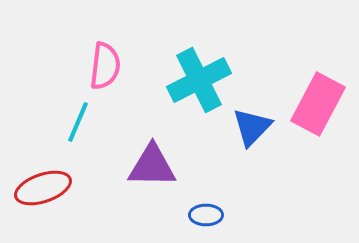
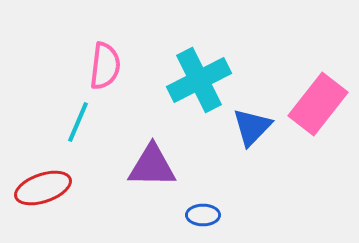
pink rectangle: rotated 10 degrees clockwise
blue ellipse: moved 3 px left
